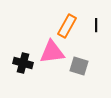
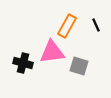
black line: rotated 24 degrees counterclockwise
